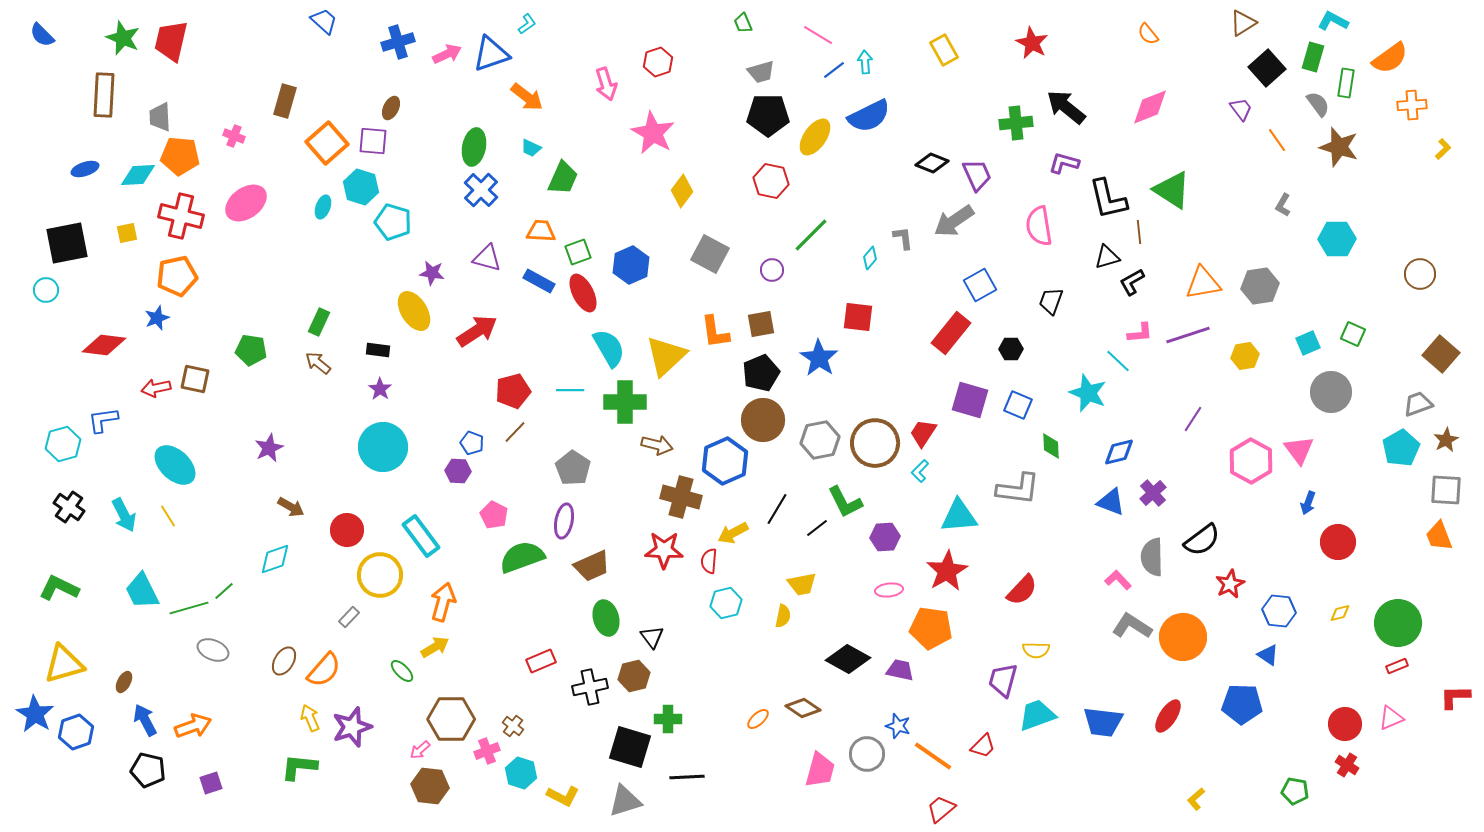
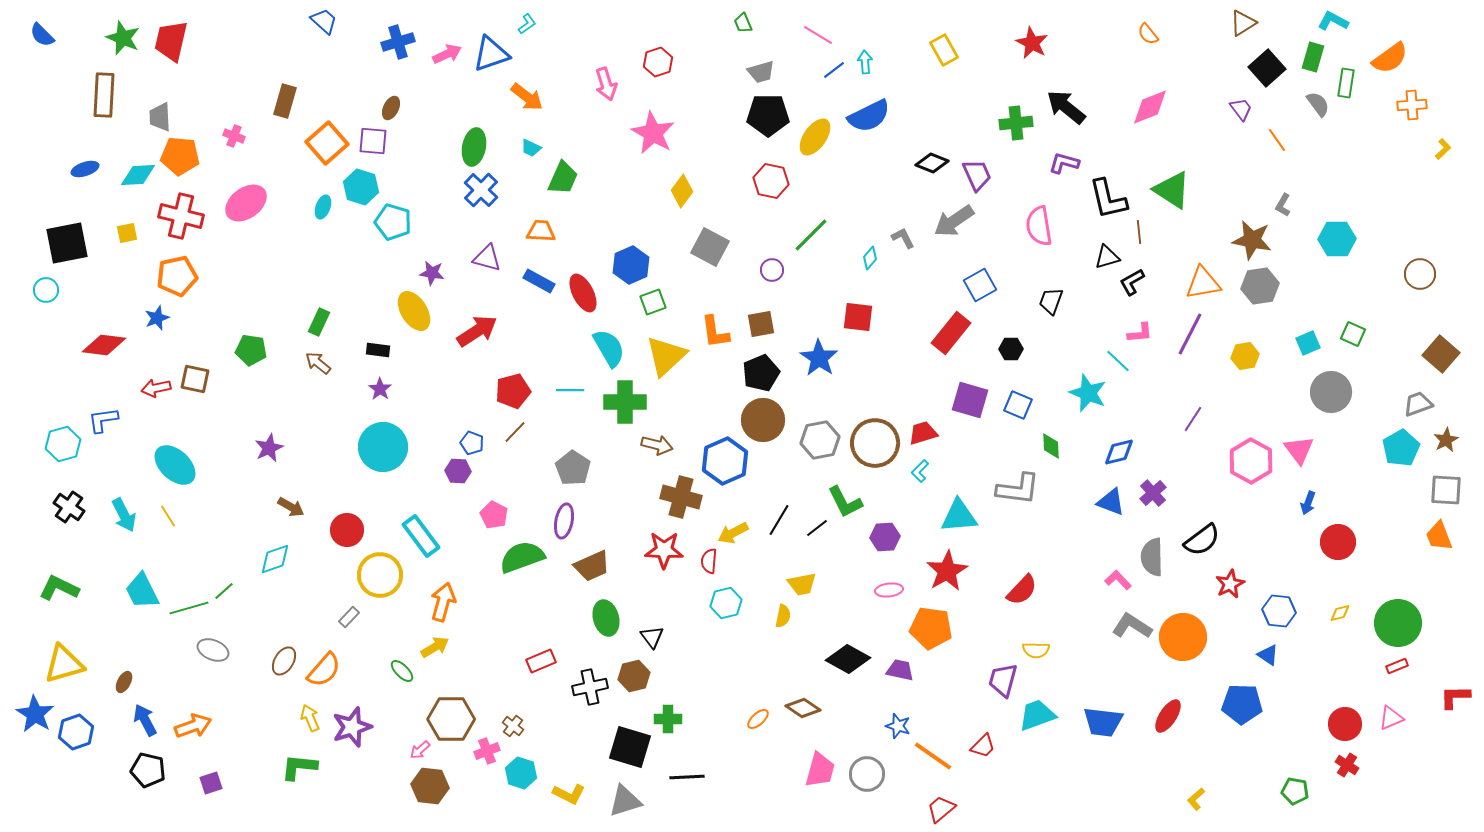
brown star at (1339, 147): moved 87 px left, 93 px down; rotated 6 degrees counterclockwise
gray L-shape at (903, 238): rotated 20 degrees counterclockwise
green square at (578, 252): moved 75 px right, 50 px down
gray square at (710, 254): moved 7 px up
purple line at (1188, 335): moved 2 px right, 1 px up; rotated 45 degrees counterclockwise
red trapezoid at (923, 433): rotated 40 degrees clockwise
black line at (777, 509): moved 2 px right, 11 px down
gray circle at (867, 754): moved 20 px down
yellow L-shape at (563, 796): moved 6 px right, 2 px up
